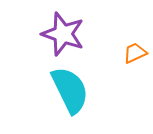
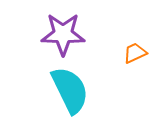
purple star: rotated 18 degrees counterclockwise
